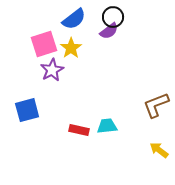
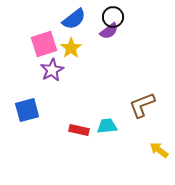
brown L-shape: moved 14 px left
